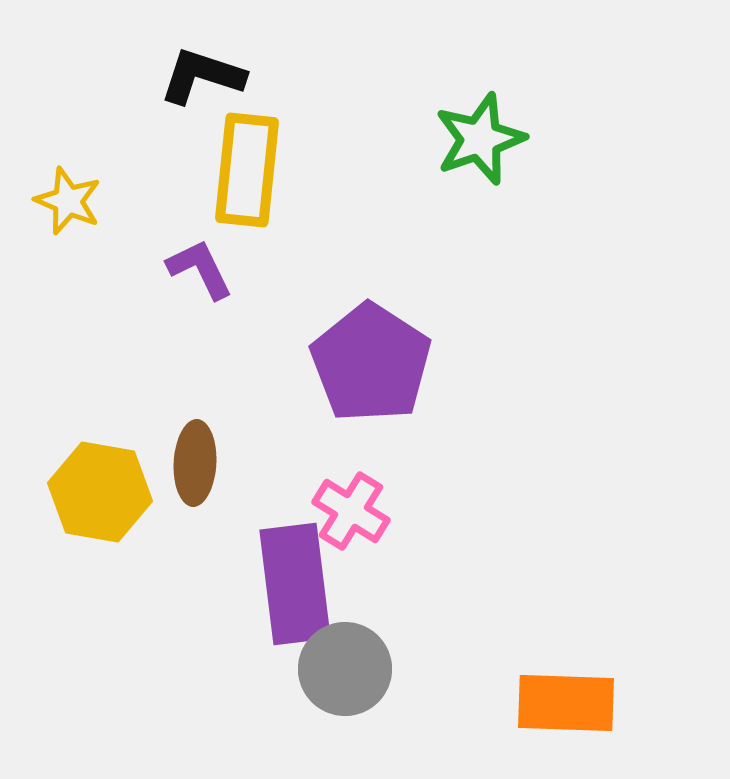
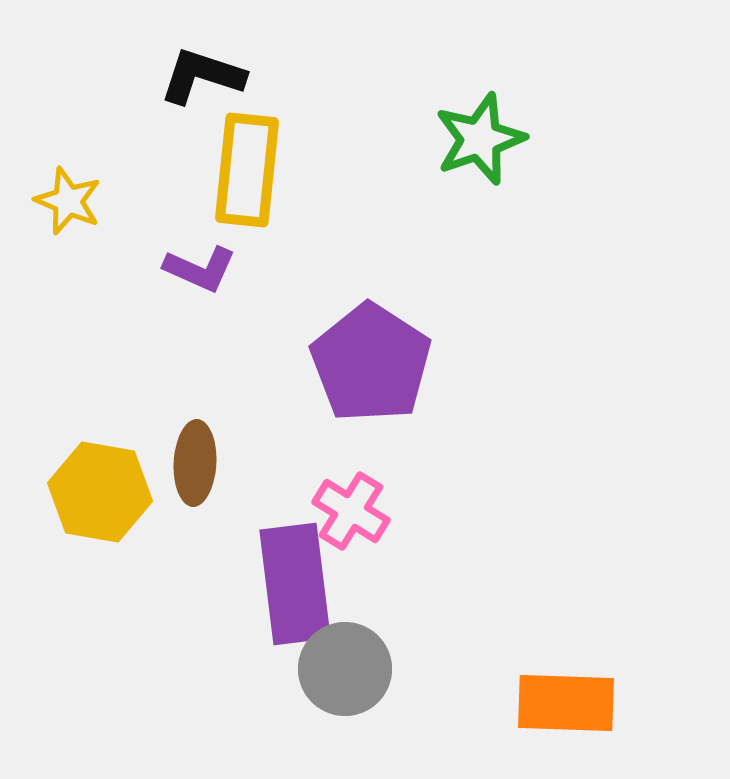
purple L-shape: rotated 140 degrees clockwise
